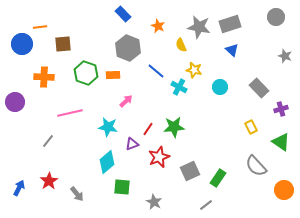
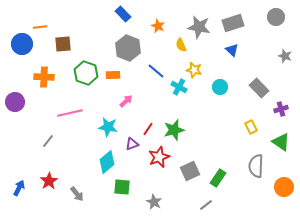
gray rectangle at (230, 24): moved 3 px right, 1 px up
green star at (174, 127): moved 3 px down; rotated 10 degrees counterclockwise
gray semicircle at (256, 166): rotated 45 degrees clockwise
orange circle at (284, 190): moved 3 px up
